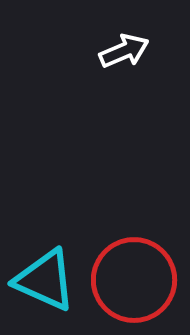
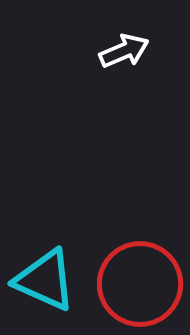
red circle: moved 6 px right, 4 px down
